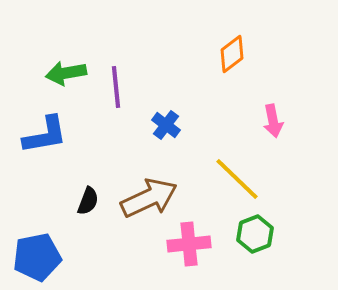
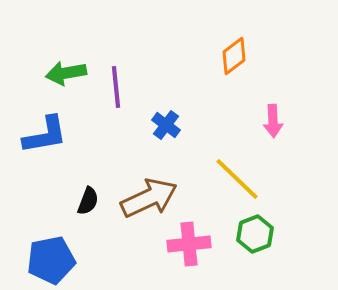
orange diamond: moved 2 px right, 2 px down
pink arrow: rotated 8 degrees clockwise
blue pentagon: moved 14 px right, 3 px down
